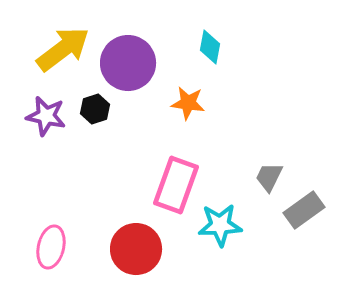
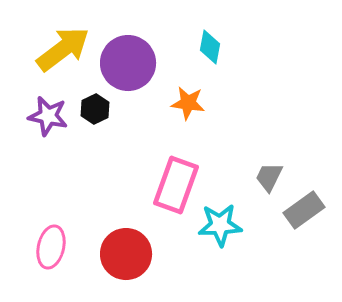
black hexagon: rotated 8 degrees counterclockwise
purple star: moved 2 px right
red circle: moved 10 px left, 5 px down
